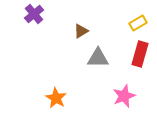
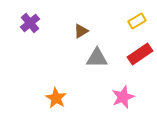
purple cross: moved 4 px left, 9 px down
yellow rectangle: moved 1 px left, 2 px up
red rectangle: rotated 40 degrees clockwise
gray triangle: moved 1 px left
pink star: moved 1 px left, 1 px down
